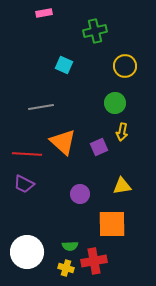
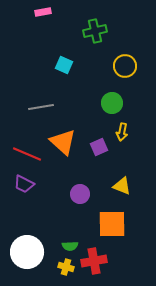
pink rectangle: moved 1 px left, 1 px up
green circle: moved 3 px left
red line: rotated 20 degrees clockwise
yellow triangle: rotated 30 degrees clockwise
yellow cross: moved 1 px up
